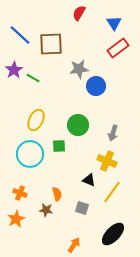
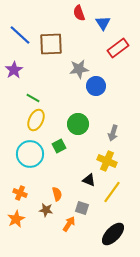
red semicircle: rotated 49 degrees counterclockwise
blue triangle: moved 11 px left
green line: moved 20 px down
green circle: moved 1 px up
green square: rotated 24 degrees counterclockwise
orange arrow: moved 5 px left, 21 px up
